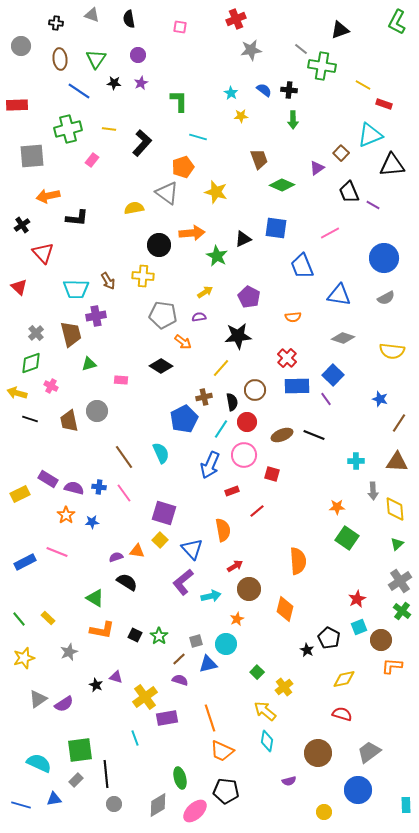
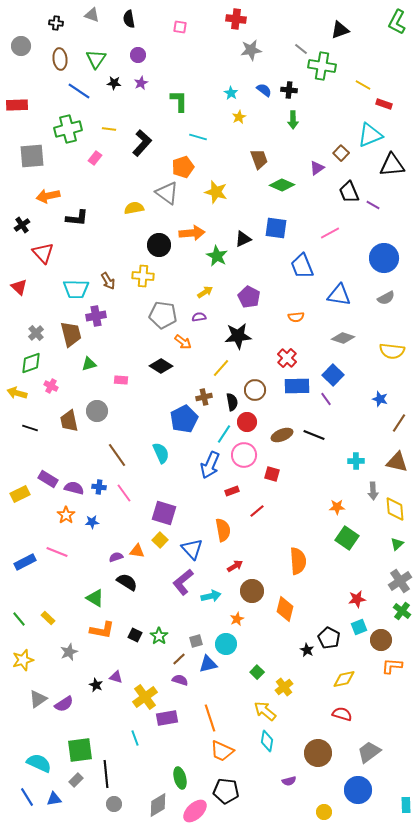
red cross at (236, 19): rotated 30 degrees clockwise
yellow star at (241, 116): moved 2 px left, 1 px down; rotated 24 degrees counterclockwise
pink rectangle at (92, 160): moved 3 px right, 2 px up
orange semicircle at (293, 317): moved 3 px right
black line at (30, 419): moved 9 px down
cyan line at (221, 429): moved 3 px right, 5 px down
brown line at (124, 457): moved 7 px left, 2 px up
brown triangle at (397, 462): rotated 10 degrees clockwise
brown circle at (249, 589): moved 3 px right, 2 px down
red star at (357, 599): rotated 18 degrees clockwise
yellow star at (24, 658): moved 1 px left, 2 px down
blue line at (21, 805): moved 6 px right, 8 px up; rotated 42 degrees clockwise
